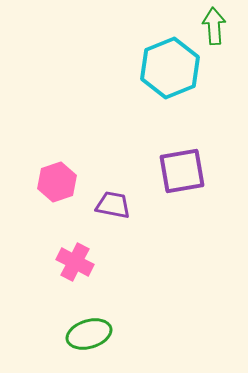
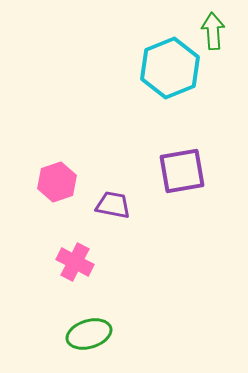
green arrow: moved 1 px left, 5 px down
